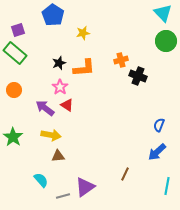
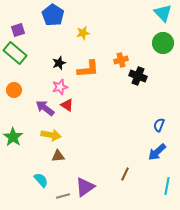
green circle: moved 3 px left, 2 px down
orange L-shape: moved 4 px right, 1 px down
pink star: rotated 21 degrees clockwise
